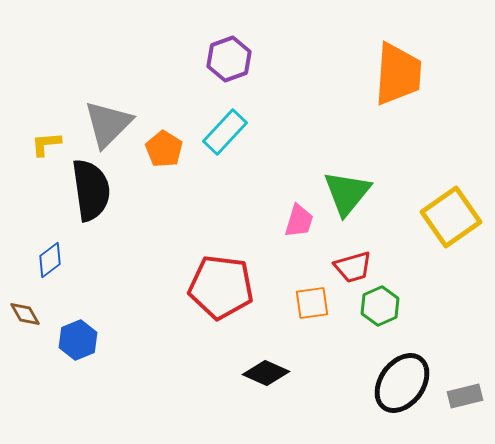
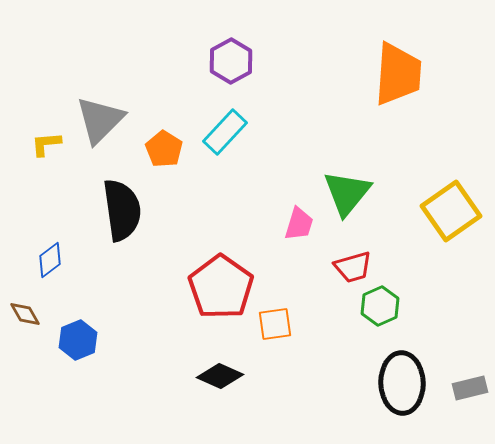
purple hexagon: moved 2 px right, 2 px down; rotated 9 degrees counterclockwise
gray triangle: moved 8 px left, 4 px up
black semicircle: moved 31 px right, 20 px down
yellow square: moved 6 px up
pink trapezoid: moved 3 px down
red pentagon: rotated 28 degrees clockwise
orange square: moved 37 px left, 21 px down
black diamond: moved 46 px left, 3 px down
black ellipse: rotated 38 degrees counterclockwise
gray rectangle: moved 5 px right, 8 px up
